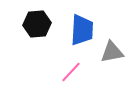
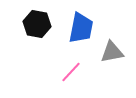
black hexagon: rotated 16 degrees clockwise
blue trapezoid: moved 1 px left, 2 px up; rotated 8 degrees clockwise
